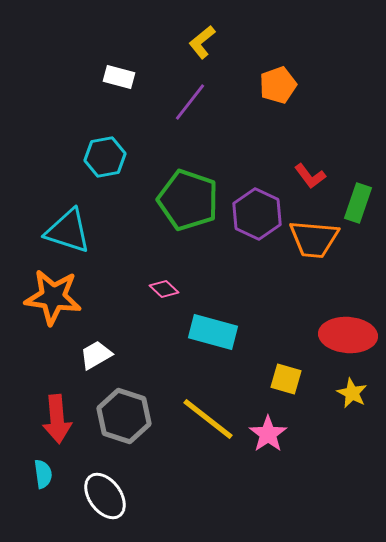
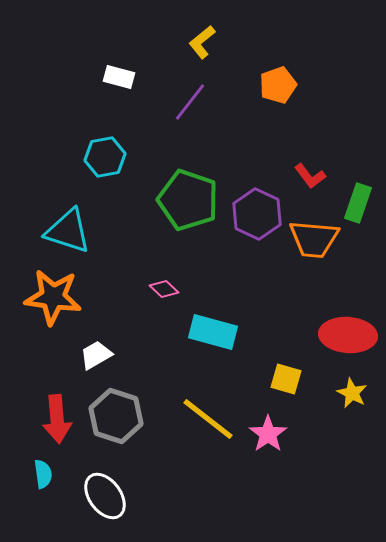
gray hexagon: moved 8 px left
